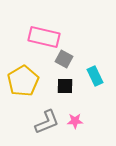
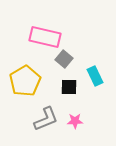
pink rectangle: moved 1 px right
gray square: rotated 12 degrees clockwise
yellow pentagon: moved 2 px right
black square: moved 4 px right, 1 px down
gray L-shape: moved 1 px left, 3 px up
